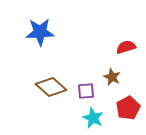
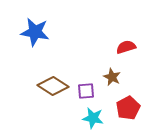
blue star: moved 5 px left; rotated 12 degrees clockwise
brown diamond: moved 2 px right, 1 px up; rotated 8 degrees counterclockwise
cyan star: rotated 15 degrees counterclockwise
